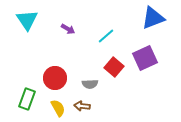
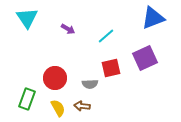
cyan triangle: moved 2 px up
red square: moved 3 px left, 1 px down; rotated 36 degrees clockwise
